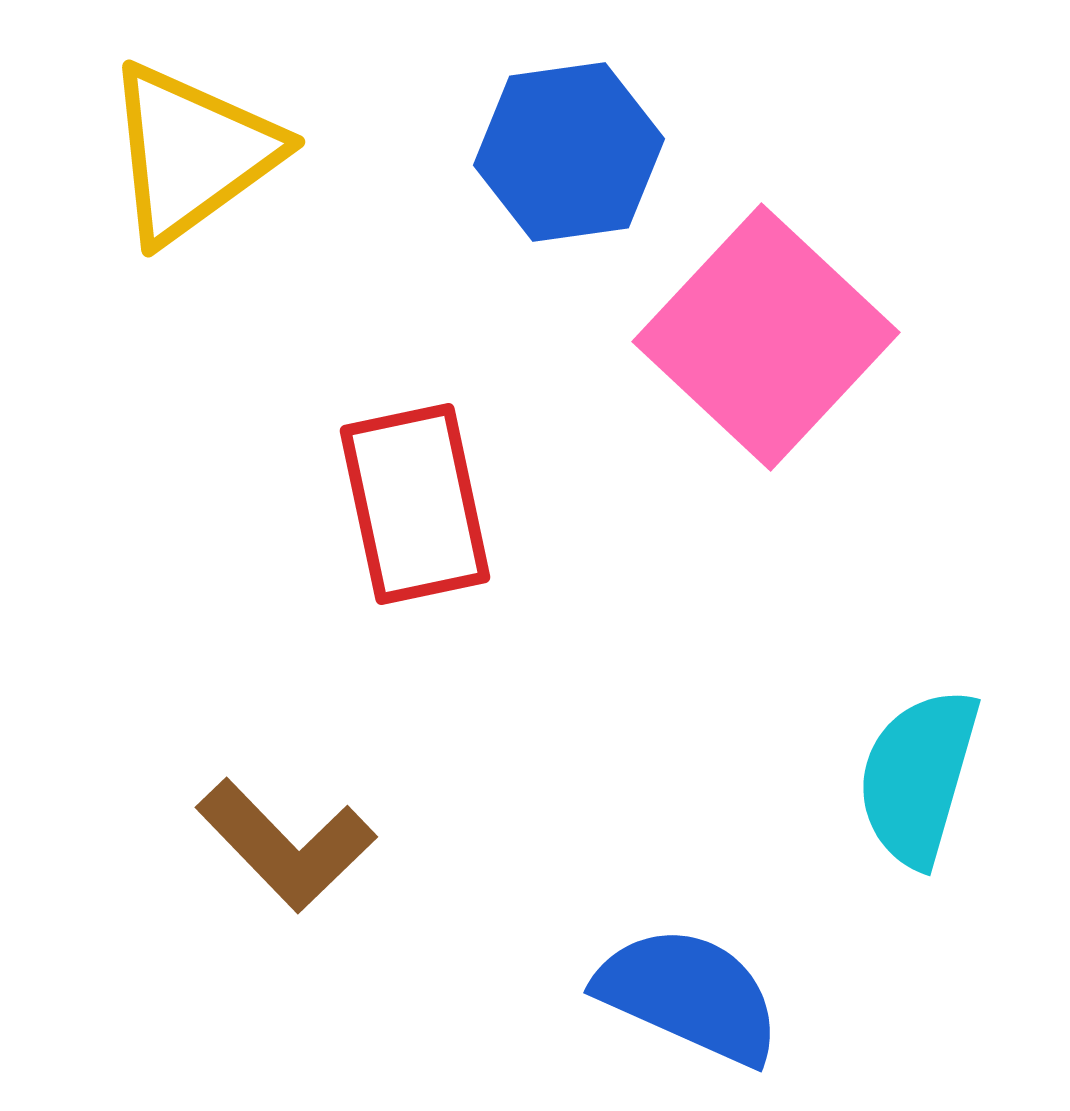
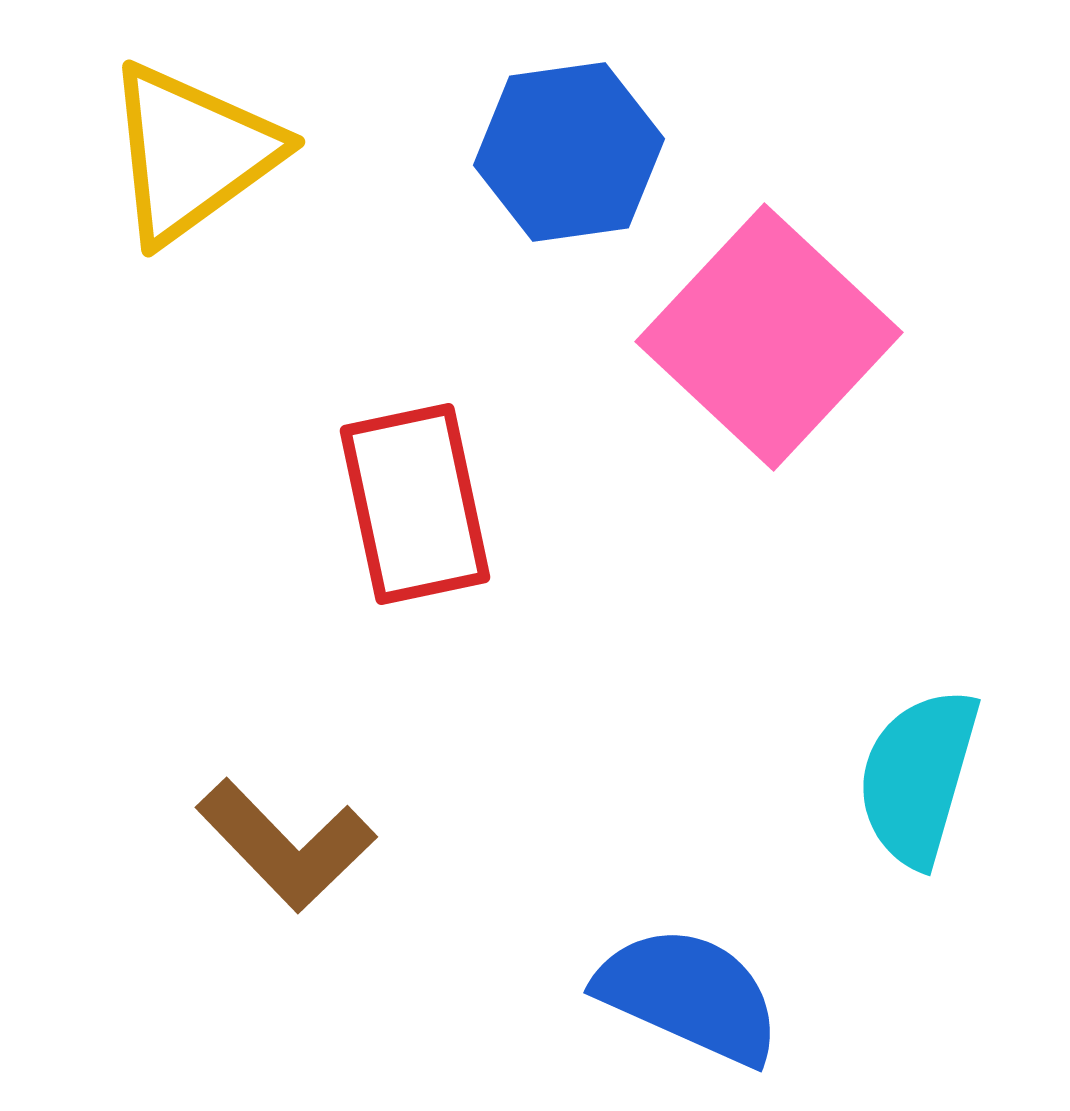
pink square: moved 3 px right
